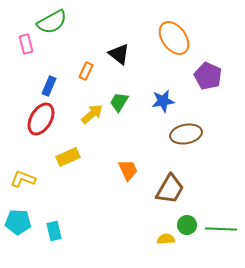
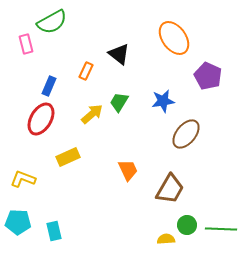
brown ellipse: rotated 40 degrees counterclockwise
